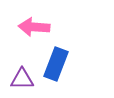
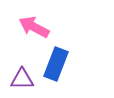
pink arrow: rotated 24 degrees clockwise
